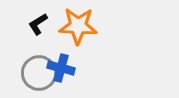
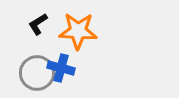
orange star: moved 5 px down
gray circle: moved 2 px left
